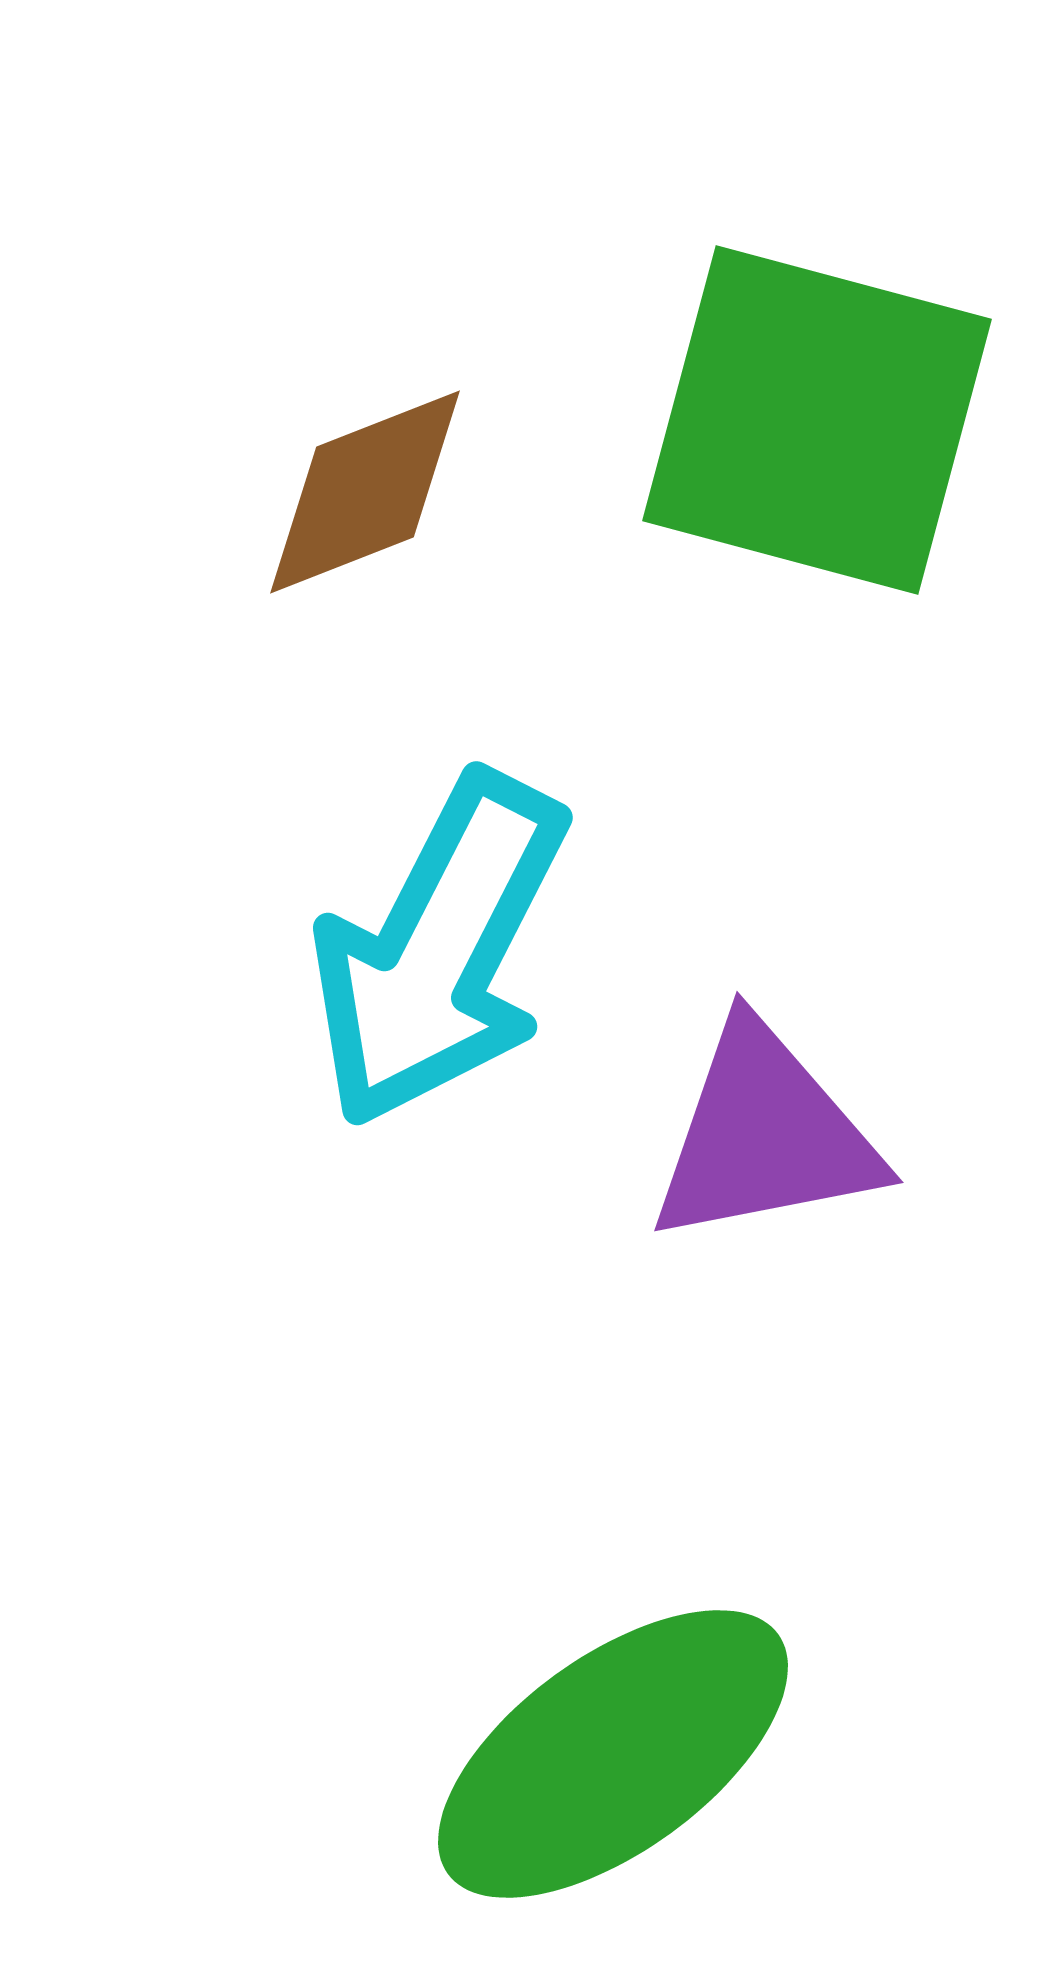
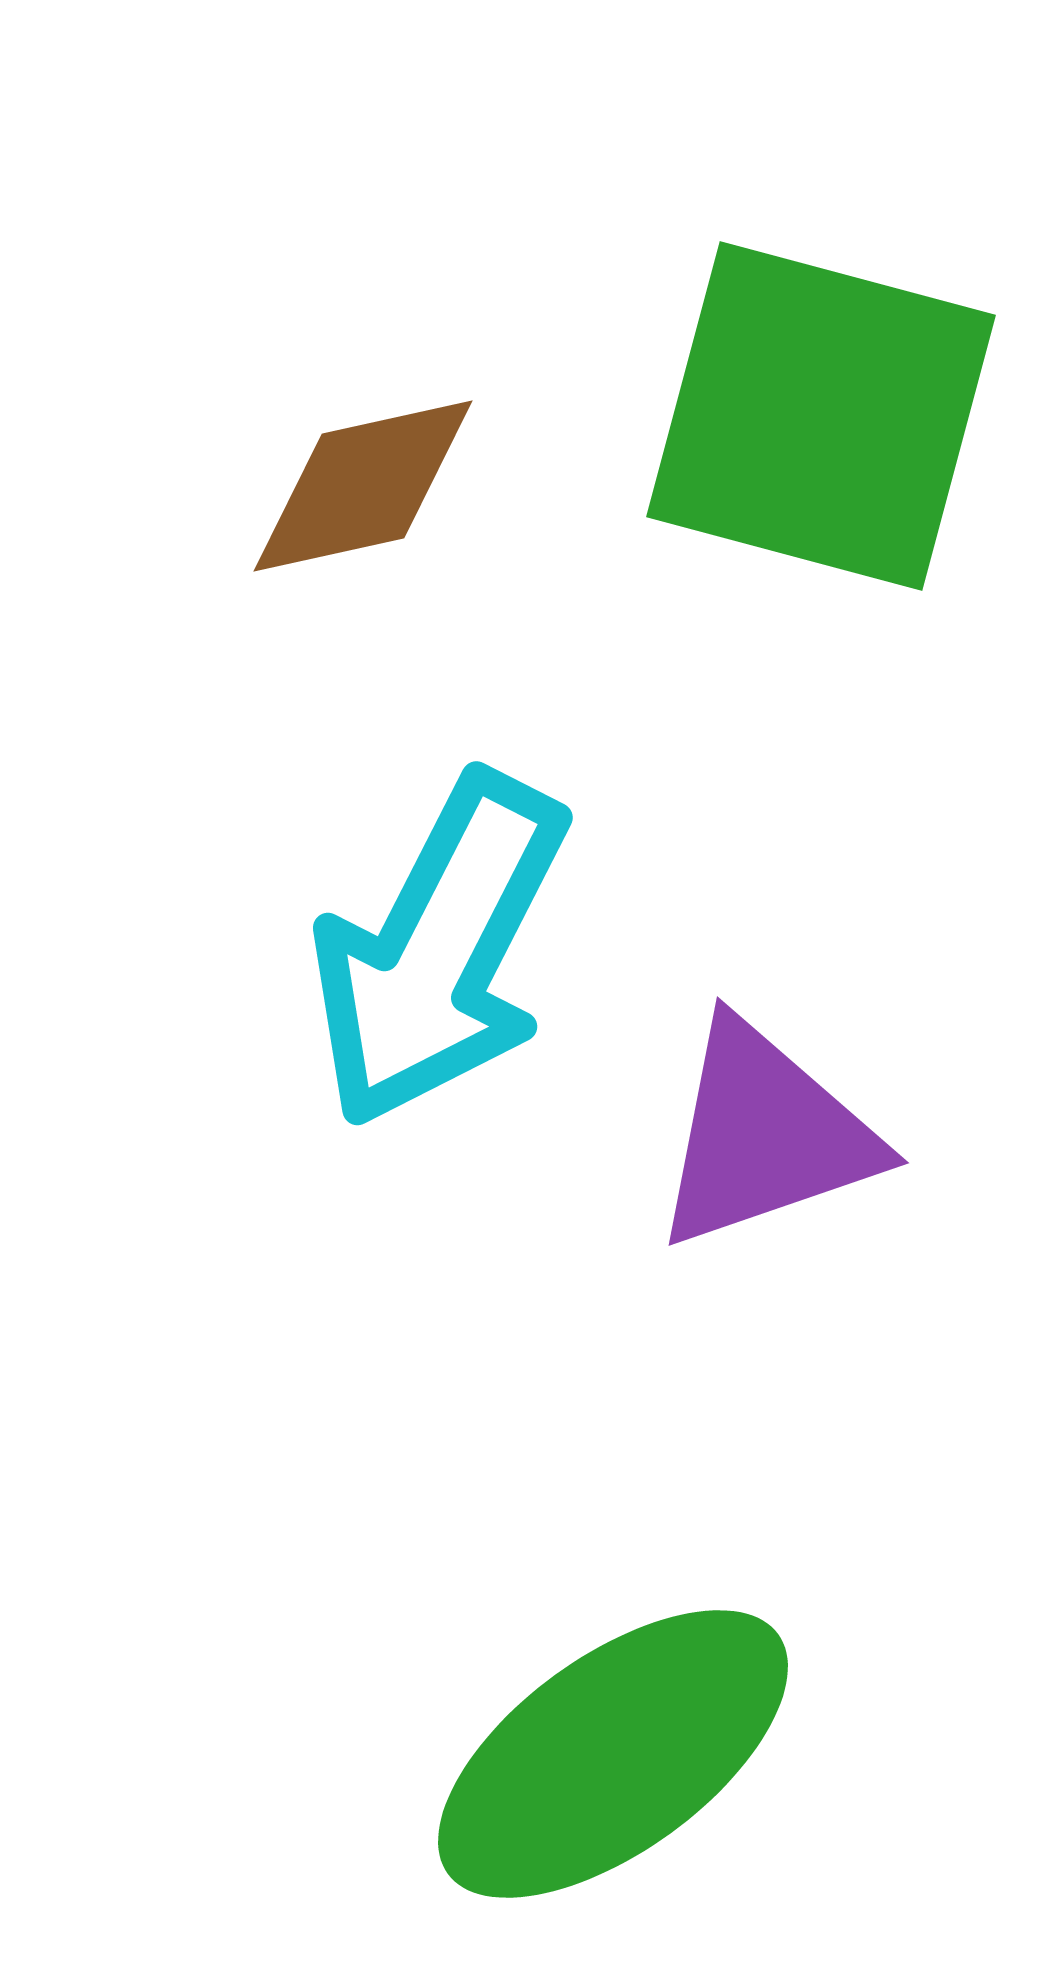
green square: moved 4 px right, 4 px up
brown diamond: moved 2 px left, 6 px up; rotated 9 degrees clockwise
purple triangle: rotated 8 degrees counterclockwise
